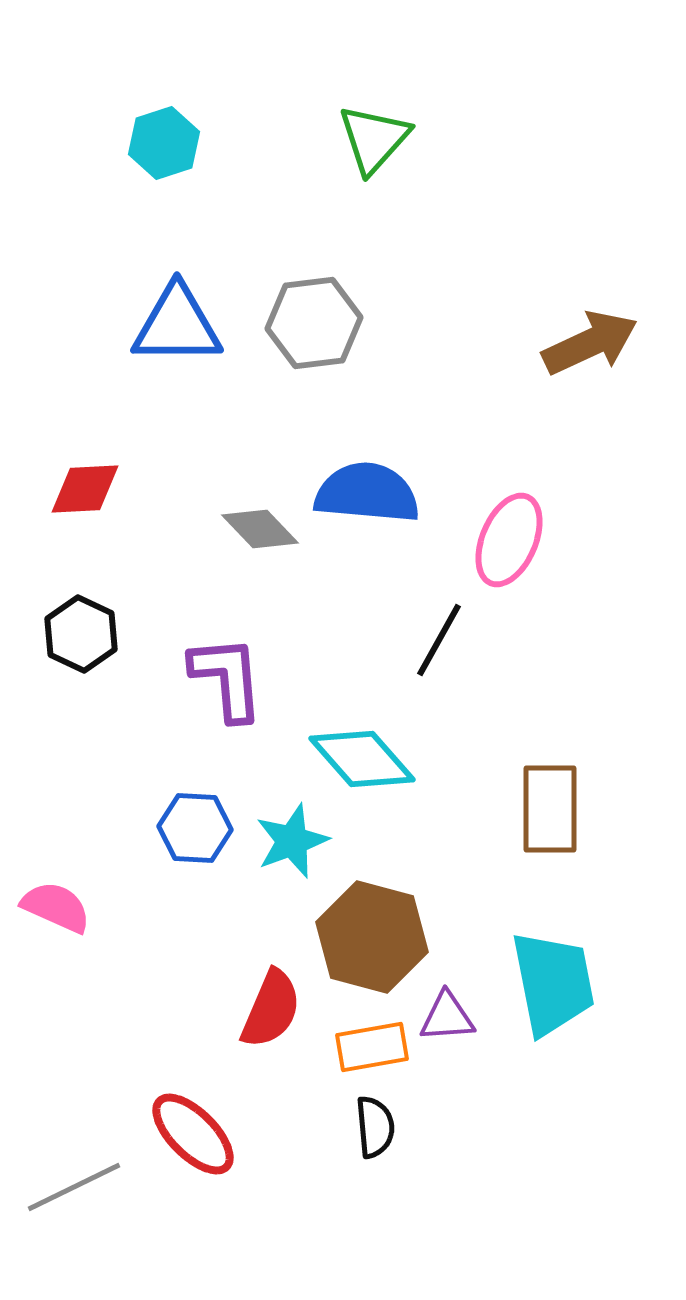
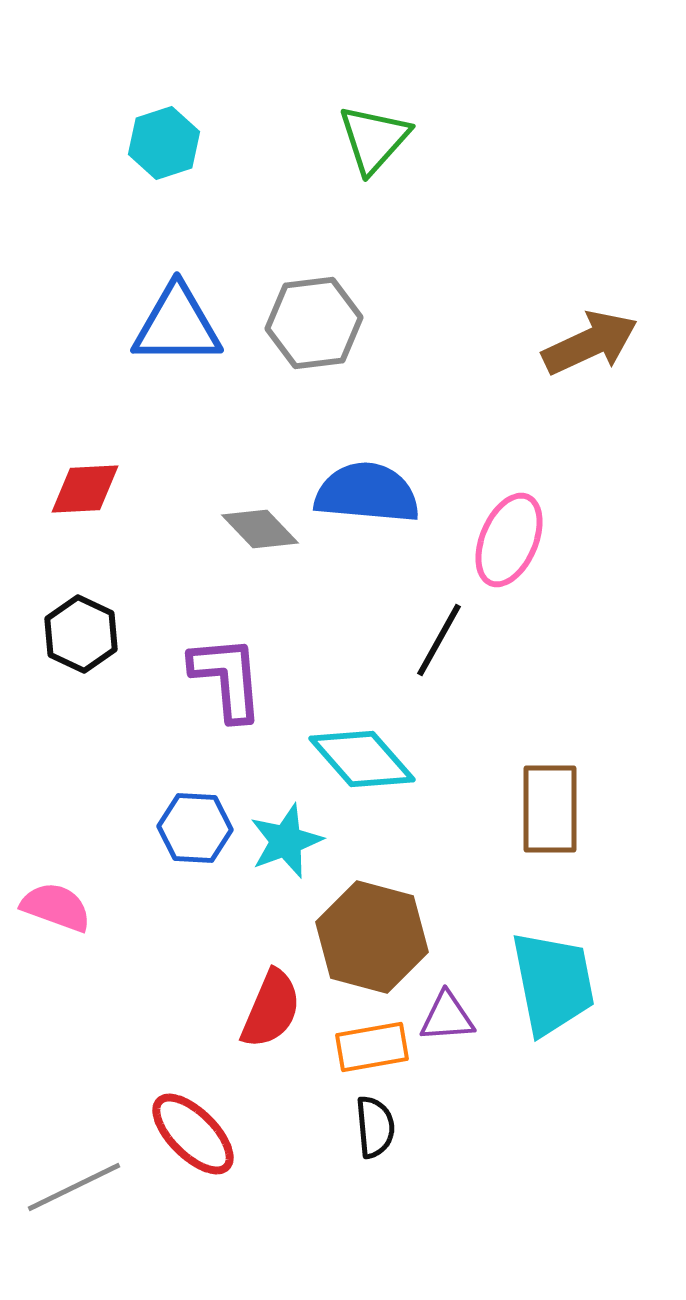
cyan star: moved 6 px left
pink semicircle: rotated 4 degrees counterclockwise
